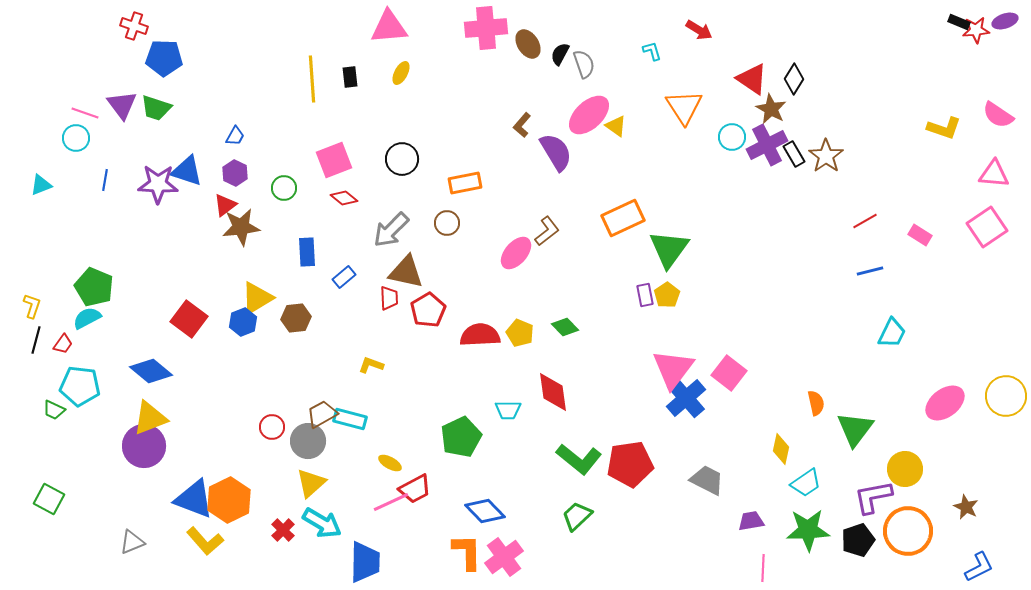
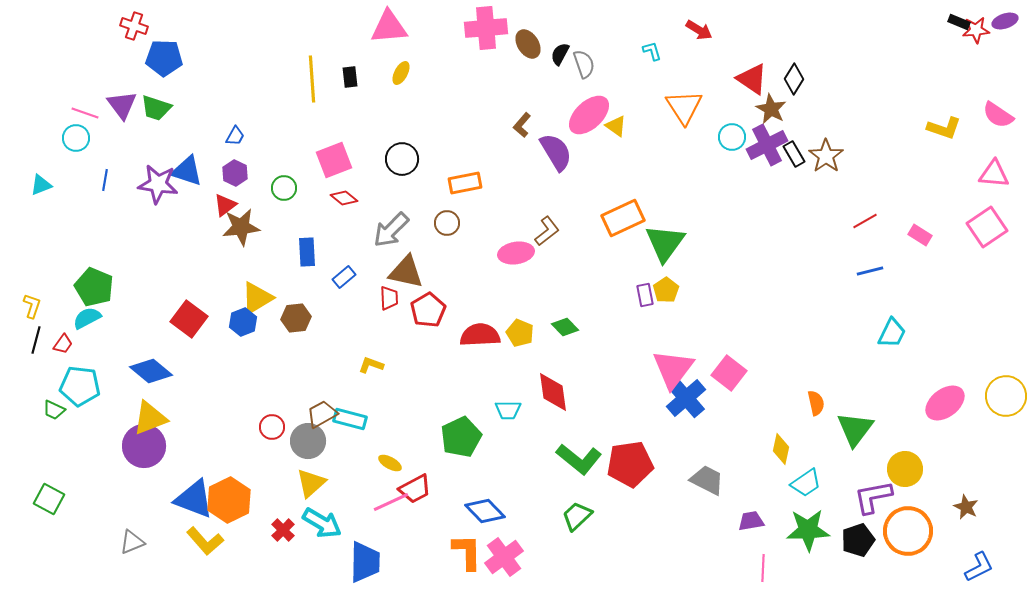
purple star at (158, 184): rotated 6 degrees clockwise
green triangle at (669, 249): moved 4 px left, 6 px up
pink ellipse at (516, 253): rotated 40 degrees clockwise
yellow pentagon at (667, 295): moved 1 px left, 5 px up
